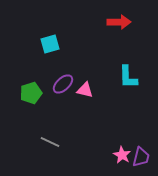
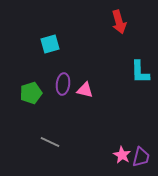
red arrow: rotated 75 degrees clockwise
cyan L-shape: moved 12 px right, 5 px up
purple ellipse: rotated 40 degrees counterclockwise
